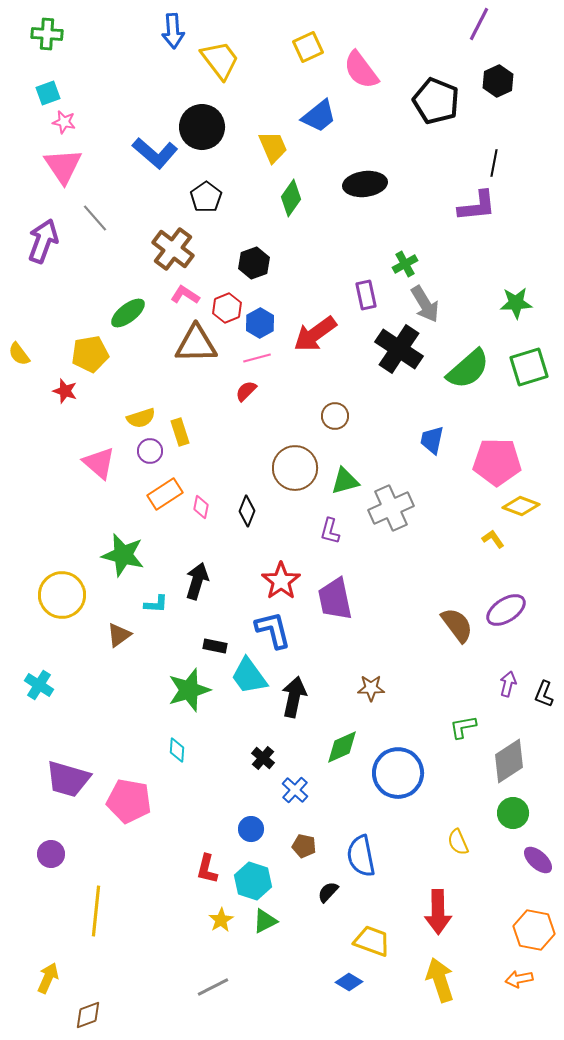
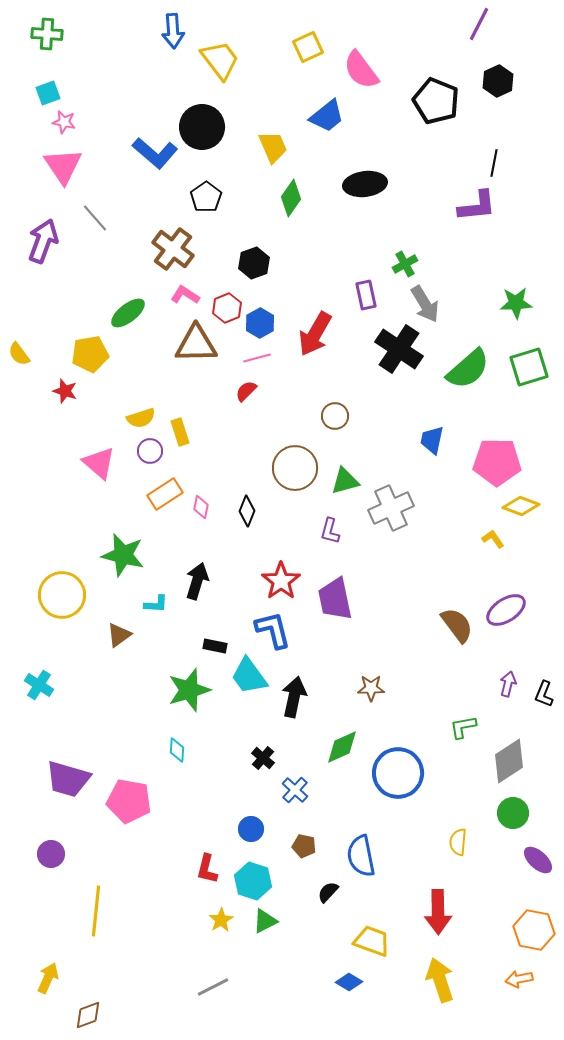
blue trapezoid at (319, 116): moved 8 px right
red arrow at (315, 334): rotated 24 degrees counterclockwise
yellow semicircle at (458, 842): rotated 28 degrees clockwise
